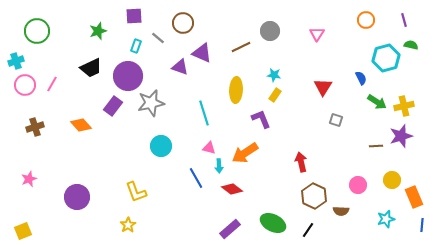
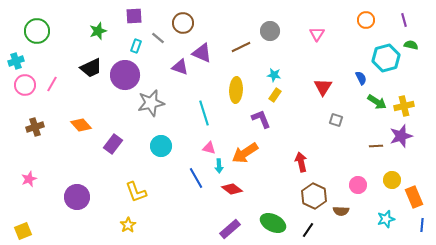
purple circle at (128, 76): moved 3 px left, 1 px up
purple rectangle at (113, 106): moved 38 px down
